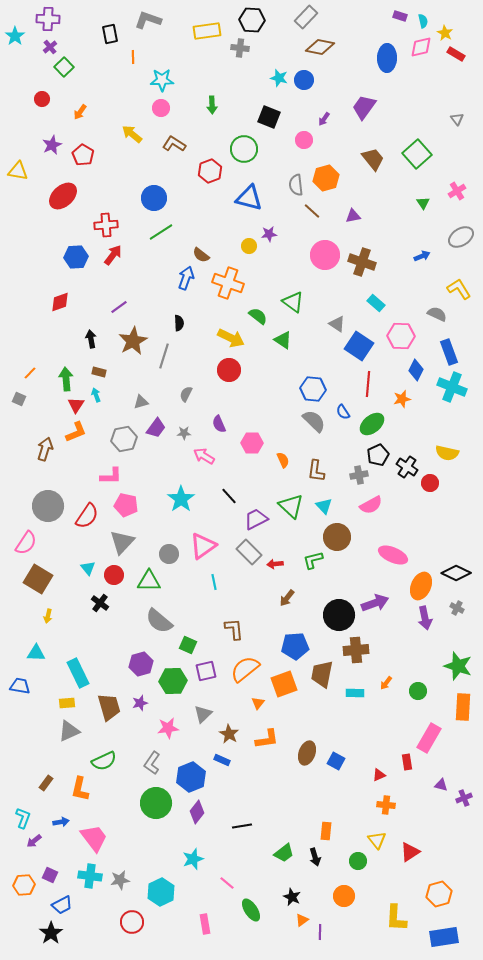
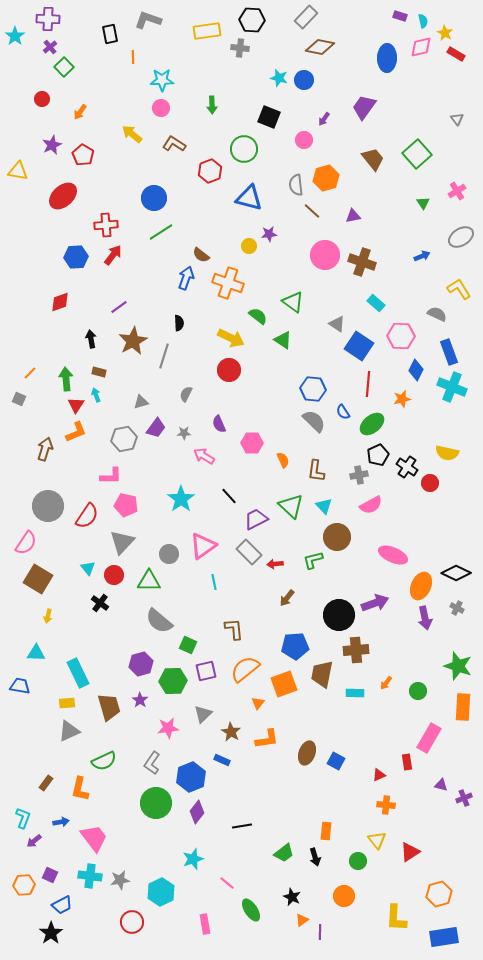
purple star at (140, 703): moved 3 px up; rotated 21 degrees counterclockwise
brown star at (229, 734): moved 2 px right, 2 px up
